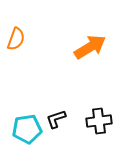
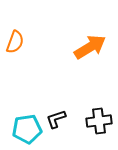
orange semicircle: moved 1 px left, 3 px down
